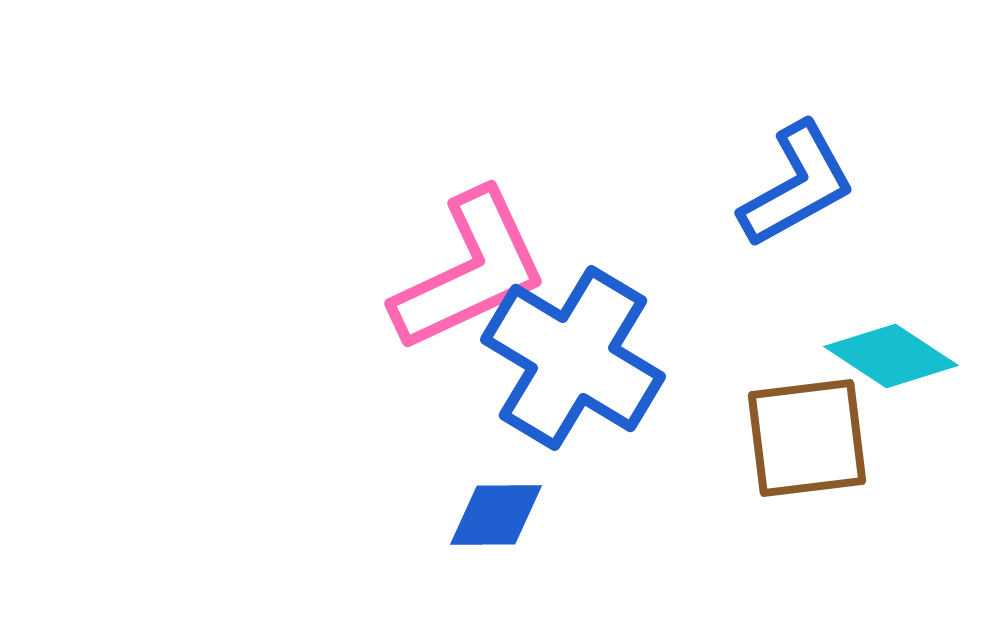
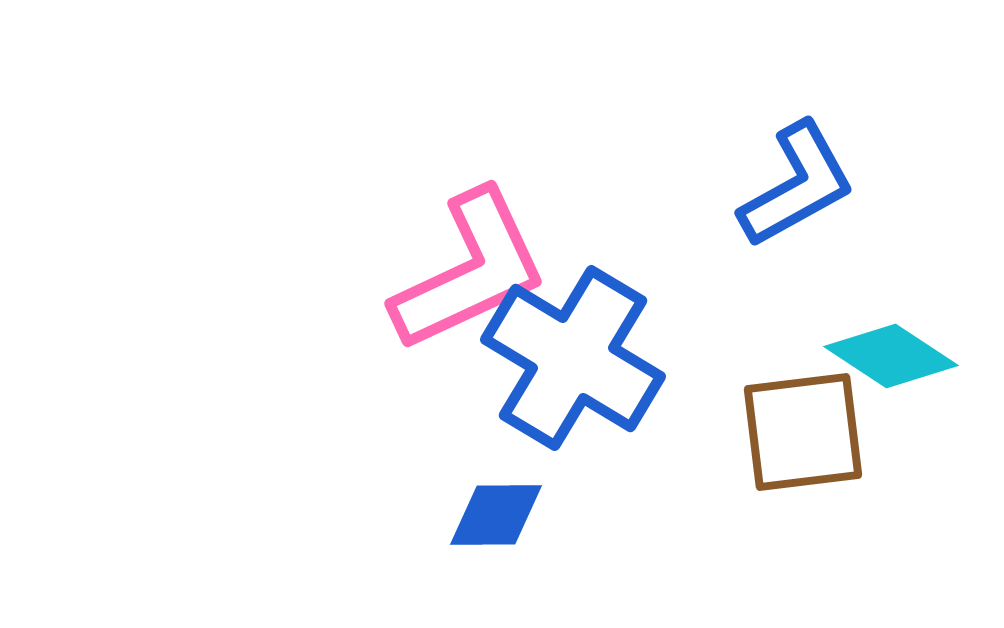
brown square: moved 4 px left, 6 px up
